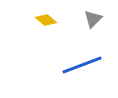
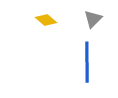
blue line: moved 5 px right, 3 px up; rotated 69 degrees counterclockwise
